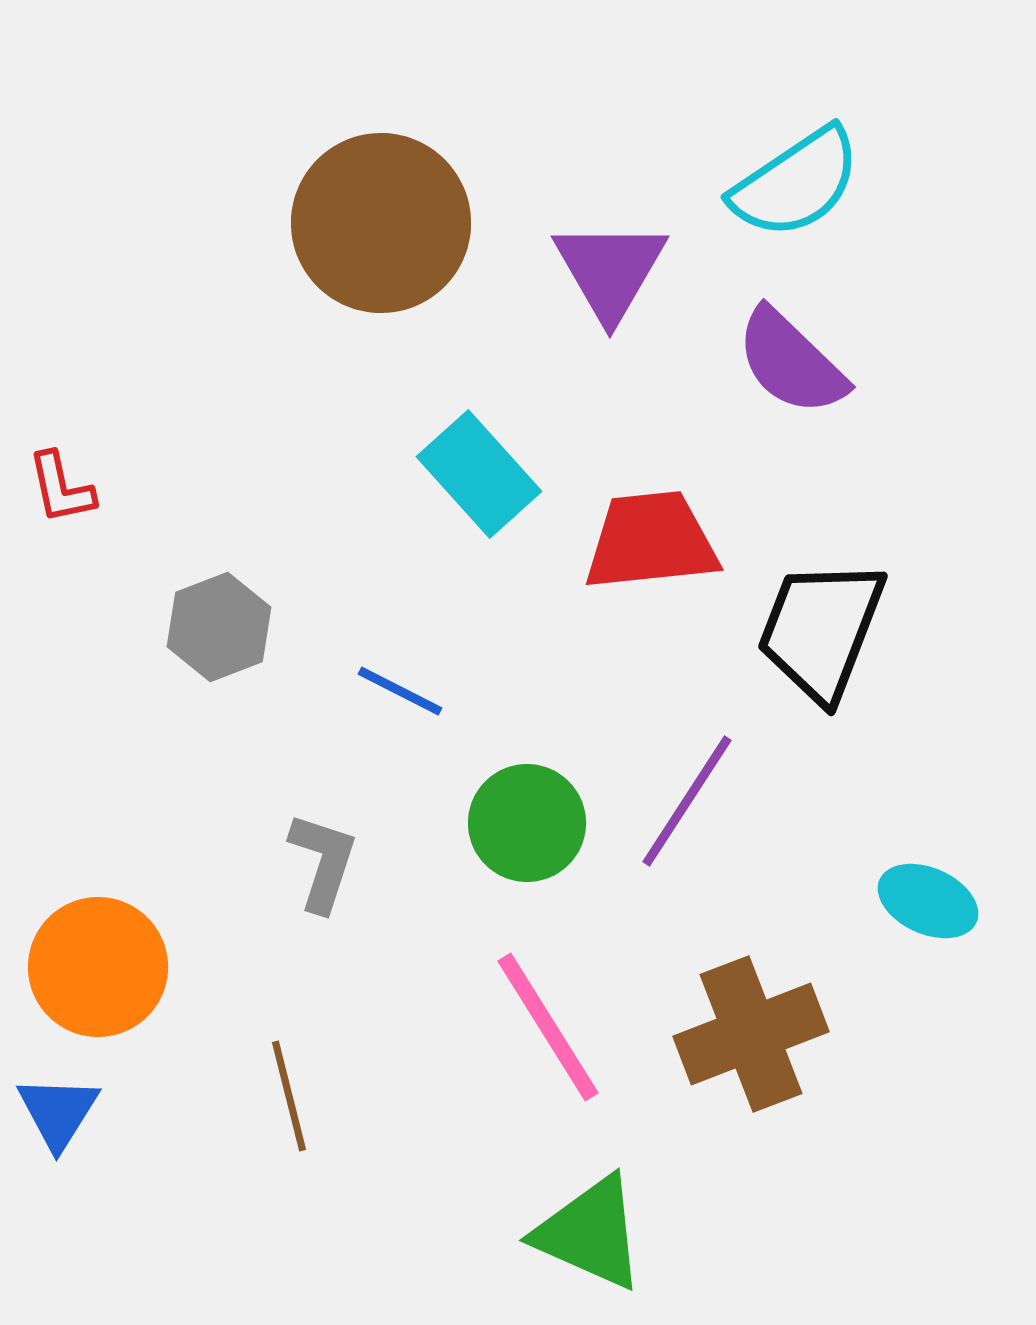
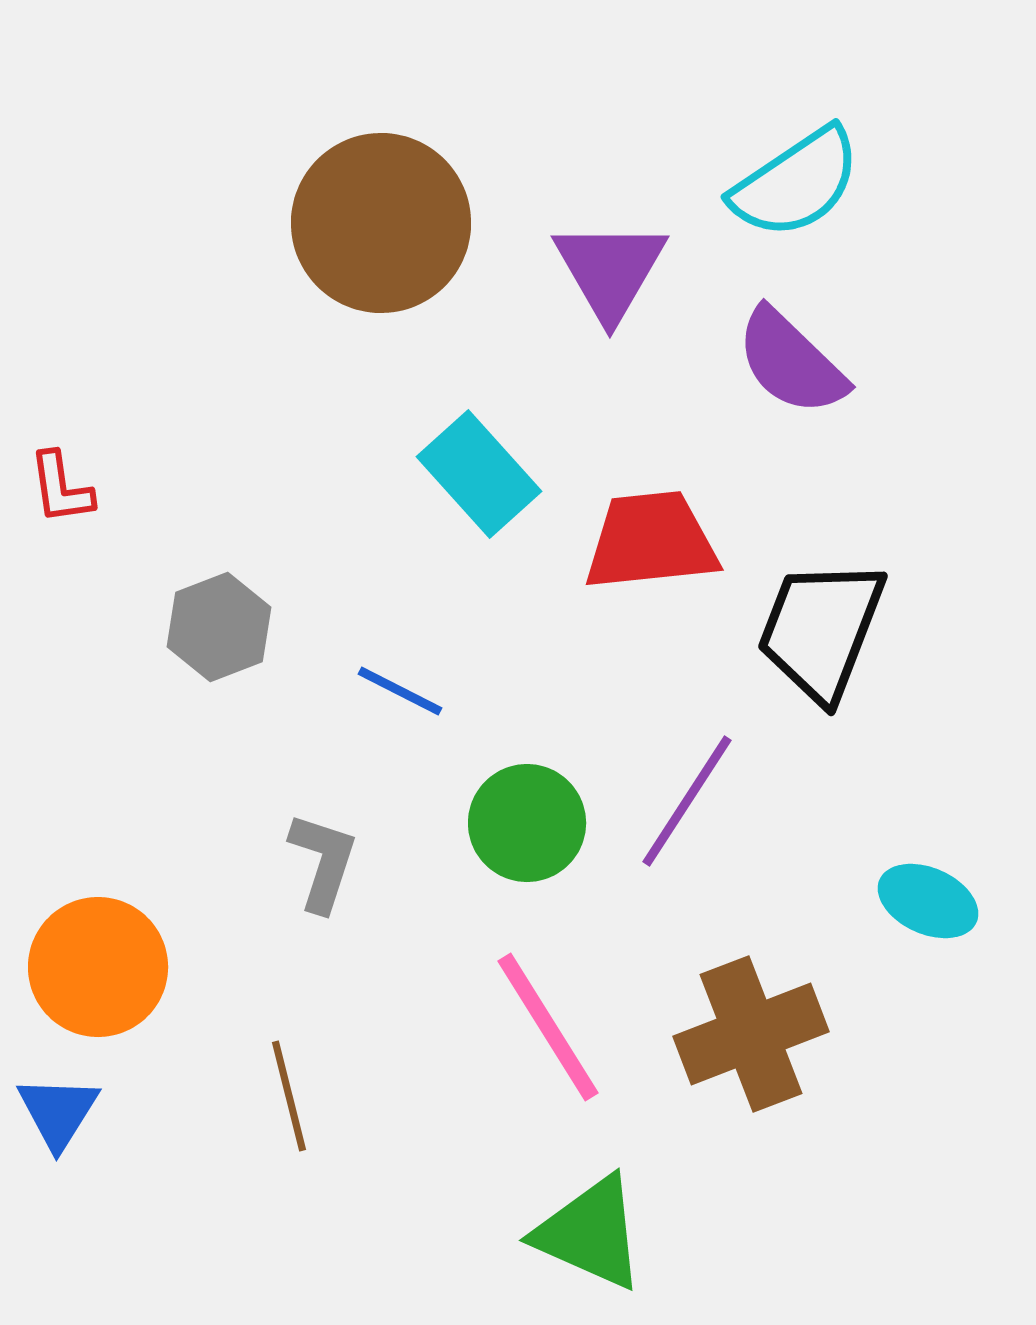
red L-shape: rotated 4 degrees clockwise
